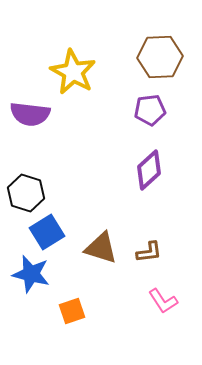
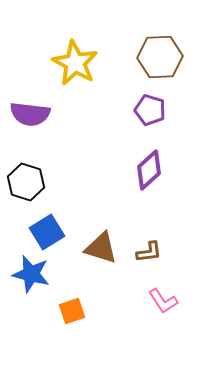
yellow star: moved 2 px right, 9 px up
purple pentagon: rotated 24 degrees clockwise
black hexagon: moved 11 px up
